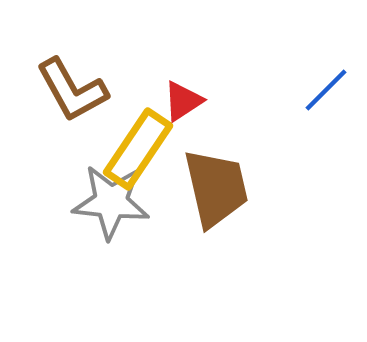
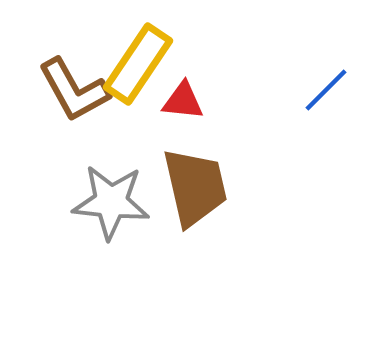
brown L-shape: moved 2 px right
red triangle: rotated 39 degrees clockwise
yellow rectangle: moved 85 px up
brown trapezoid: moved 21 px left, 1 px up
